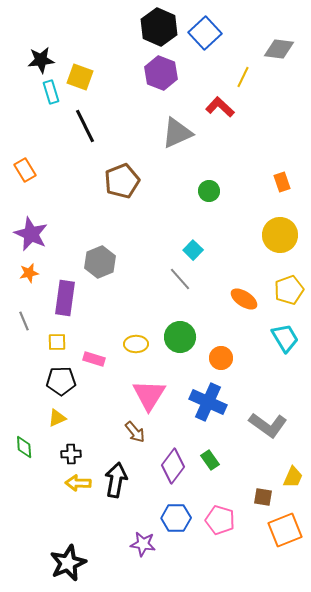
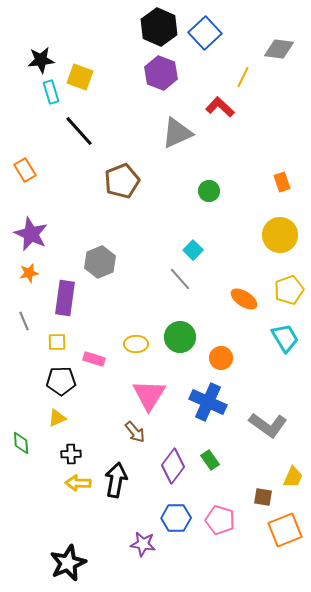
black line at (85, 126): moved 6 px left, 5 px down; rotated 16 degrees counterclockwise
green diamond at (24, 447): moved 3 px left, 4 px up
